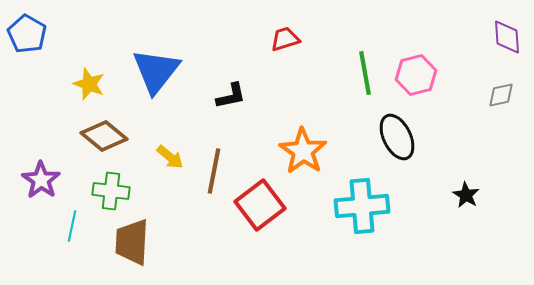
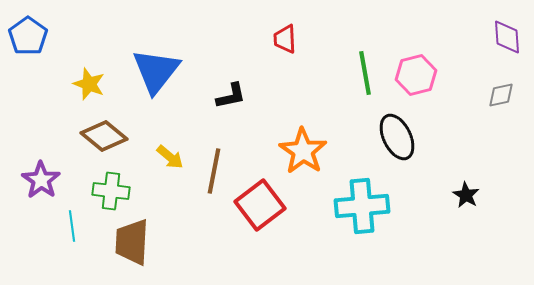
blue pentagon: moved 1 px right, 2 px down; rotated 6 degrees clockwise
red trapezoid: rotated 76 degrees counterclockwise
cyan line: rotated 20 degrees counterclockwise
